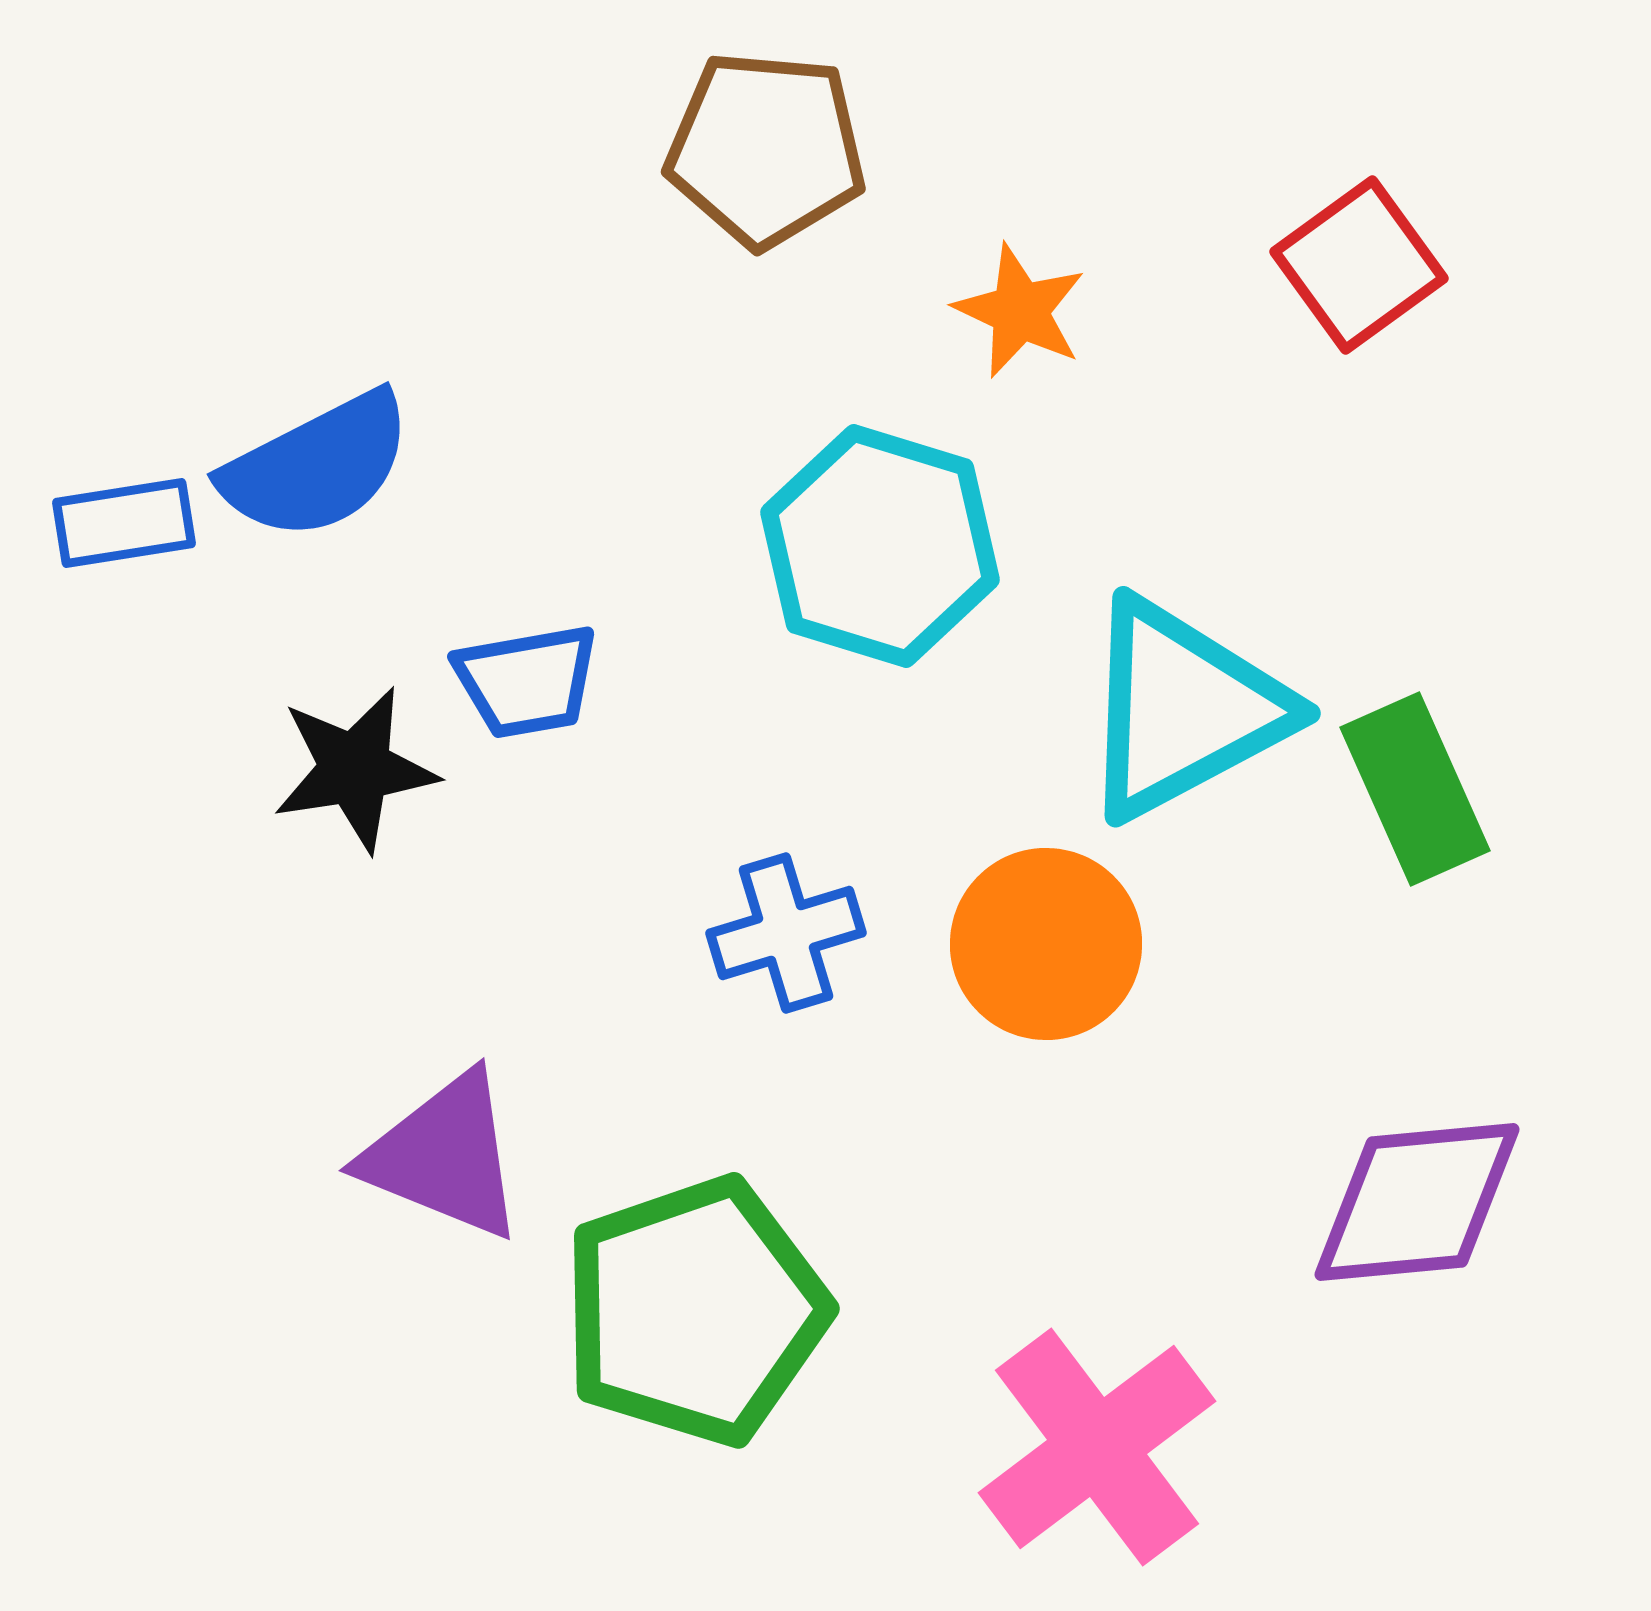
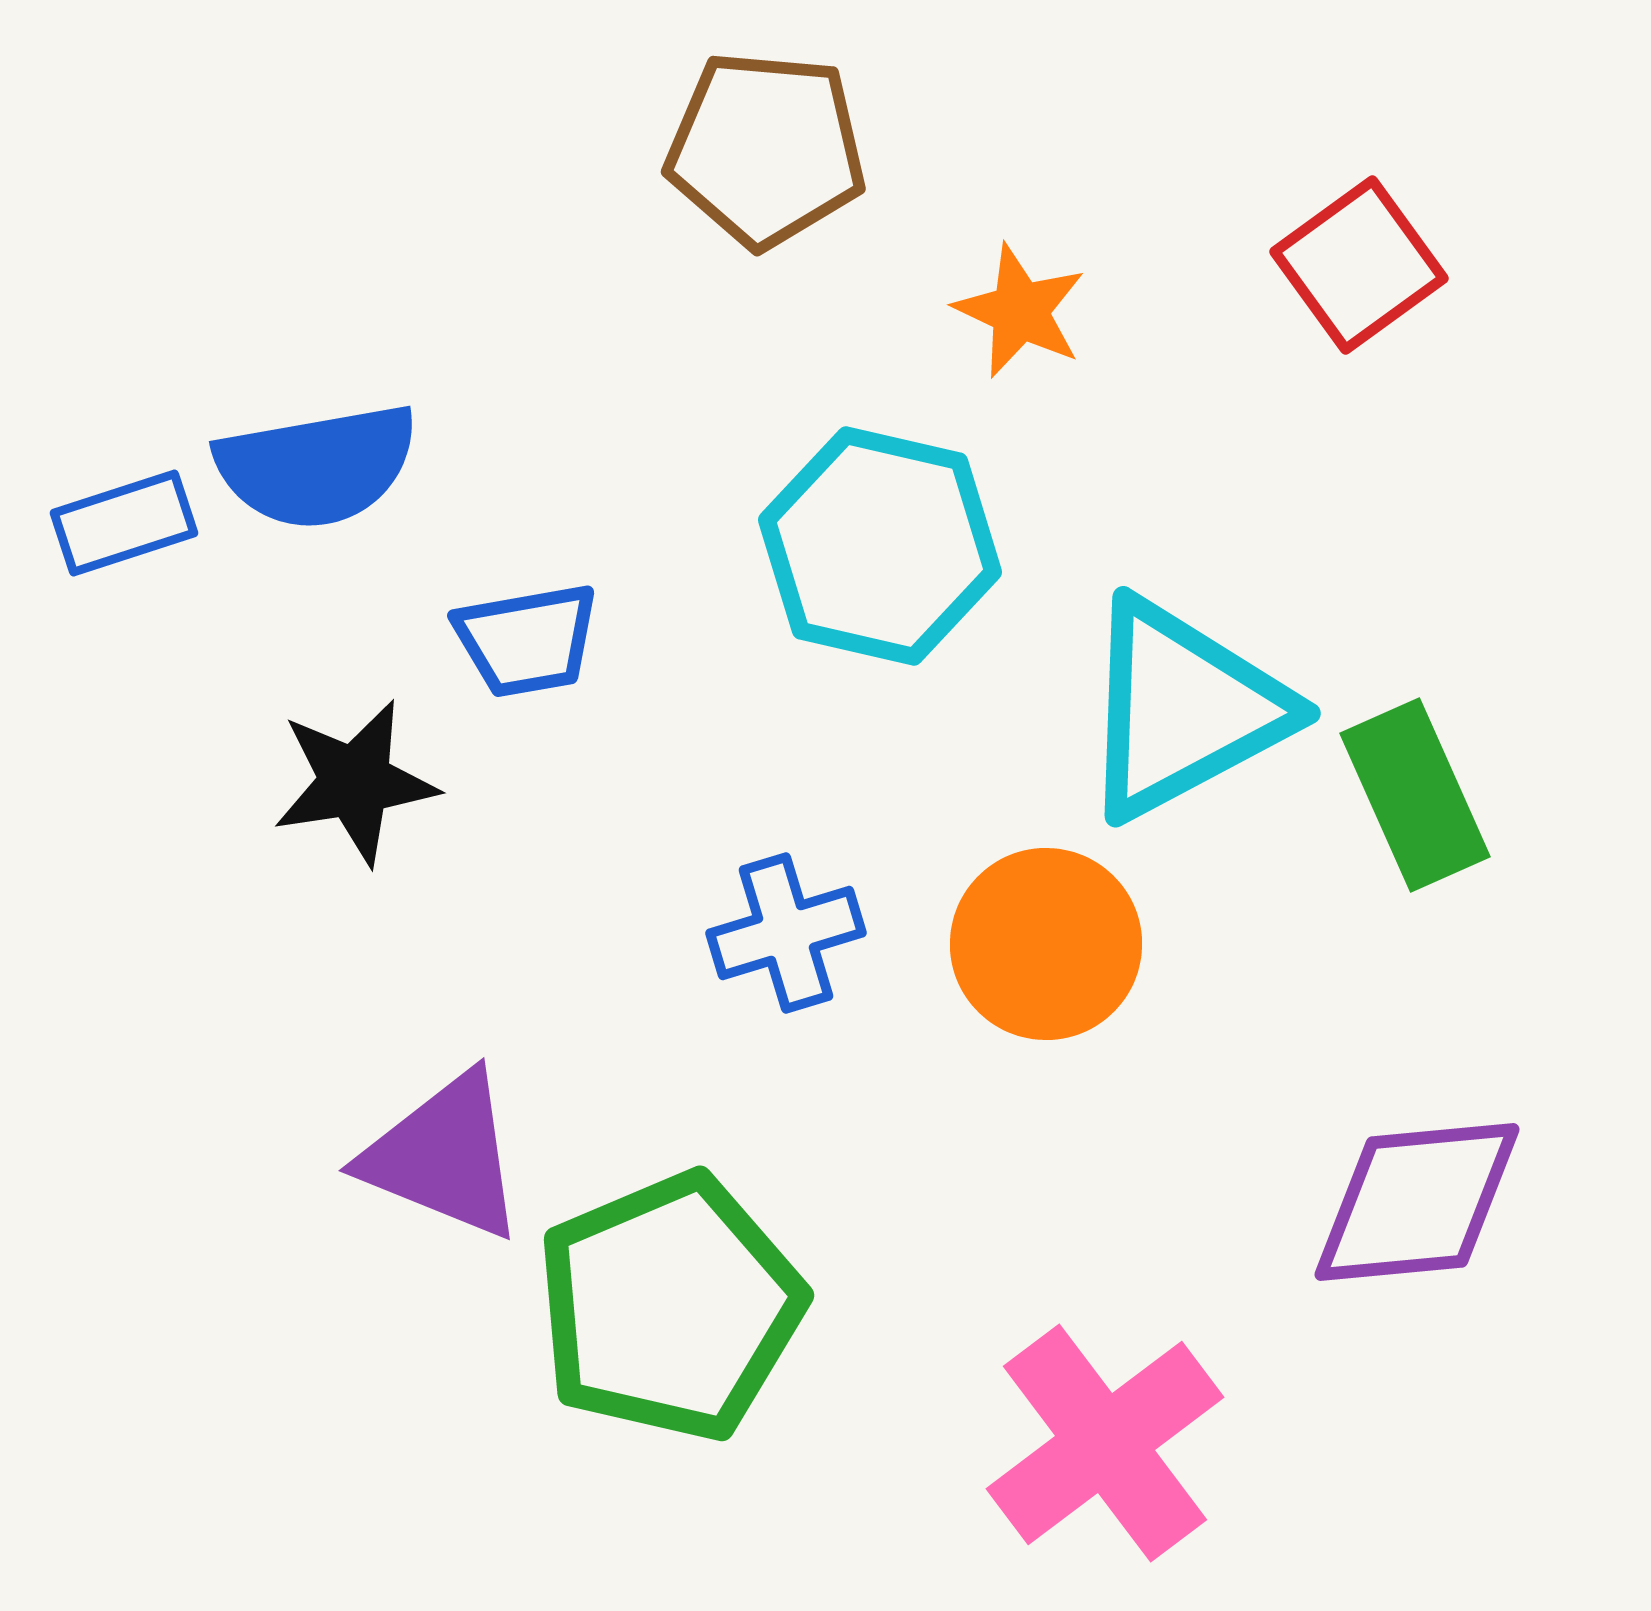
blue semicircle: rotated 17 degrees clockwise
blue rectangle: rotated 9 degrees counterclockwise
cyan hexagon: rotated 4 degrees counterclockwise
blue trapezoid: moved 41 px up
black star: moved 13 px down
green rectangle: moved 6 px down
green pentagon: moved 25 px left, 4 px up; rotated 4 degrees counterclockwise
pink cross: moved 8 px right, 4 px up
